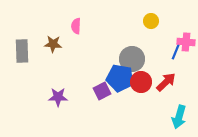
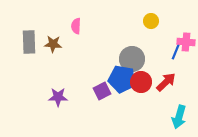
gray rectangle: moved 7 px right, 9 px up
blue pentagon: moved 2 px right, 1 px down
